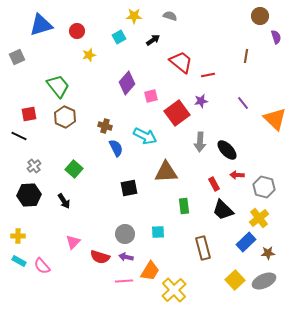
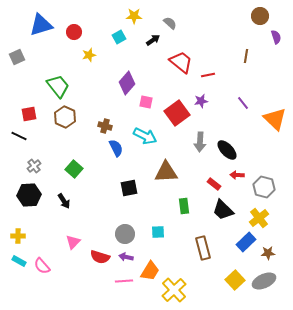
gray semicircle at (170, 16): moved 7 px down; rotated 24 degrees clockwise
red circle at (77, 31): moved 3 px left, 1 px down
pink square at (151, 96): moved 5 px left, 6 px down; rotated 24 degrees clockwise
red rectangle at (214, 184): rotated 24 degrees counterclockwise
